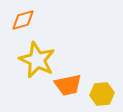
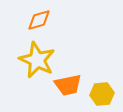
orange diamond: moved 16 px right
